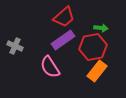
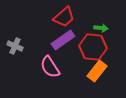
red hexagon: rotated 16 degrees clockwise
